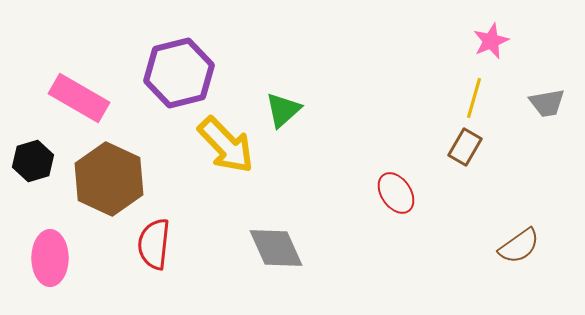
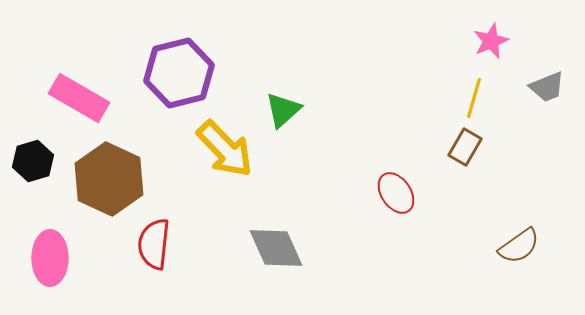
gray trapezoid: moved 16 px up; rotated 12 degrees counterclockwise
yellow arrow: moved 1 px left, 4 px down
